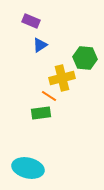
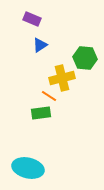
purple rectangle: moved 1 px right, 2 px up
